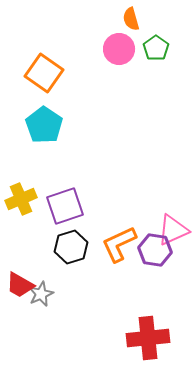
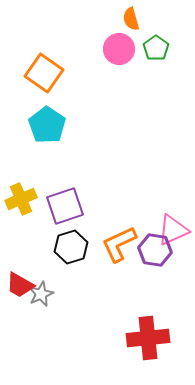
cyan pentagon: moved 3 px right
